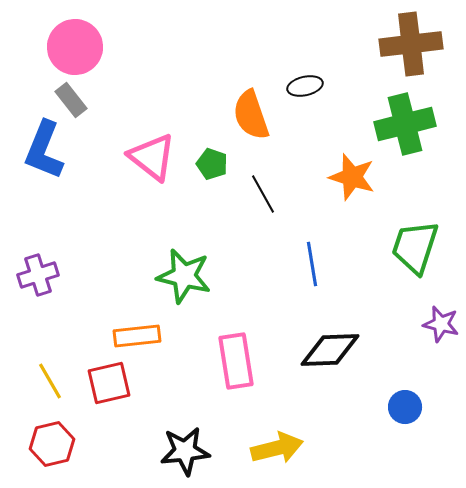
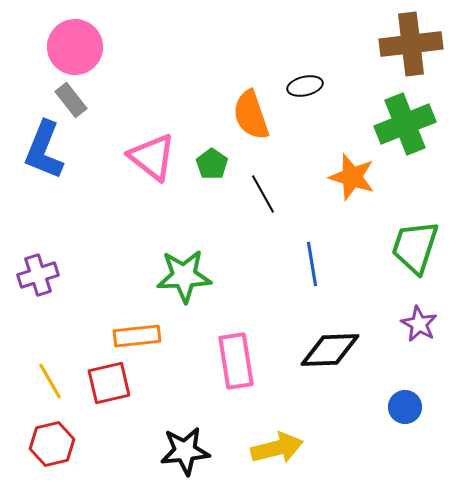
green cross: rotated 8 degrees counterclockwise
green pentagon: rotated 16 degrees clockwise
green star: rotated 16 degrees counterclockwise
purple star: moved 22 px left; rotated 15 degrees clockwise
